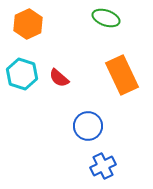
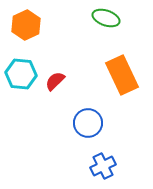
orange hexagon: moved 2 px left, 1 px down
cyan hexagon: moved 1 px left; rotated 12 degrees counterclockwise
red semicircle: moved 4 px left, 3 px down; rotated 95 degrees clockwise
blue circle: moved 3 px up
